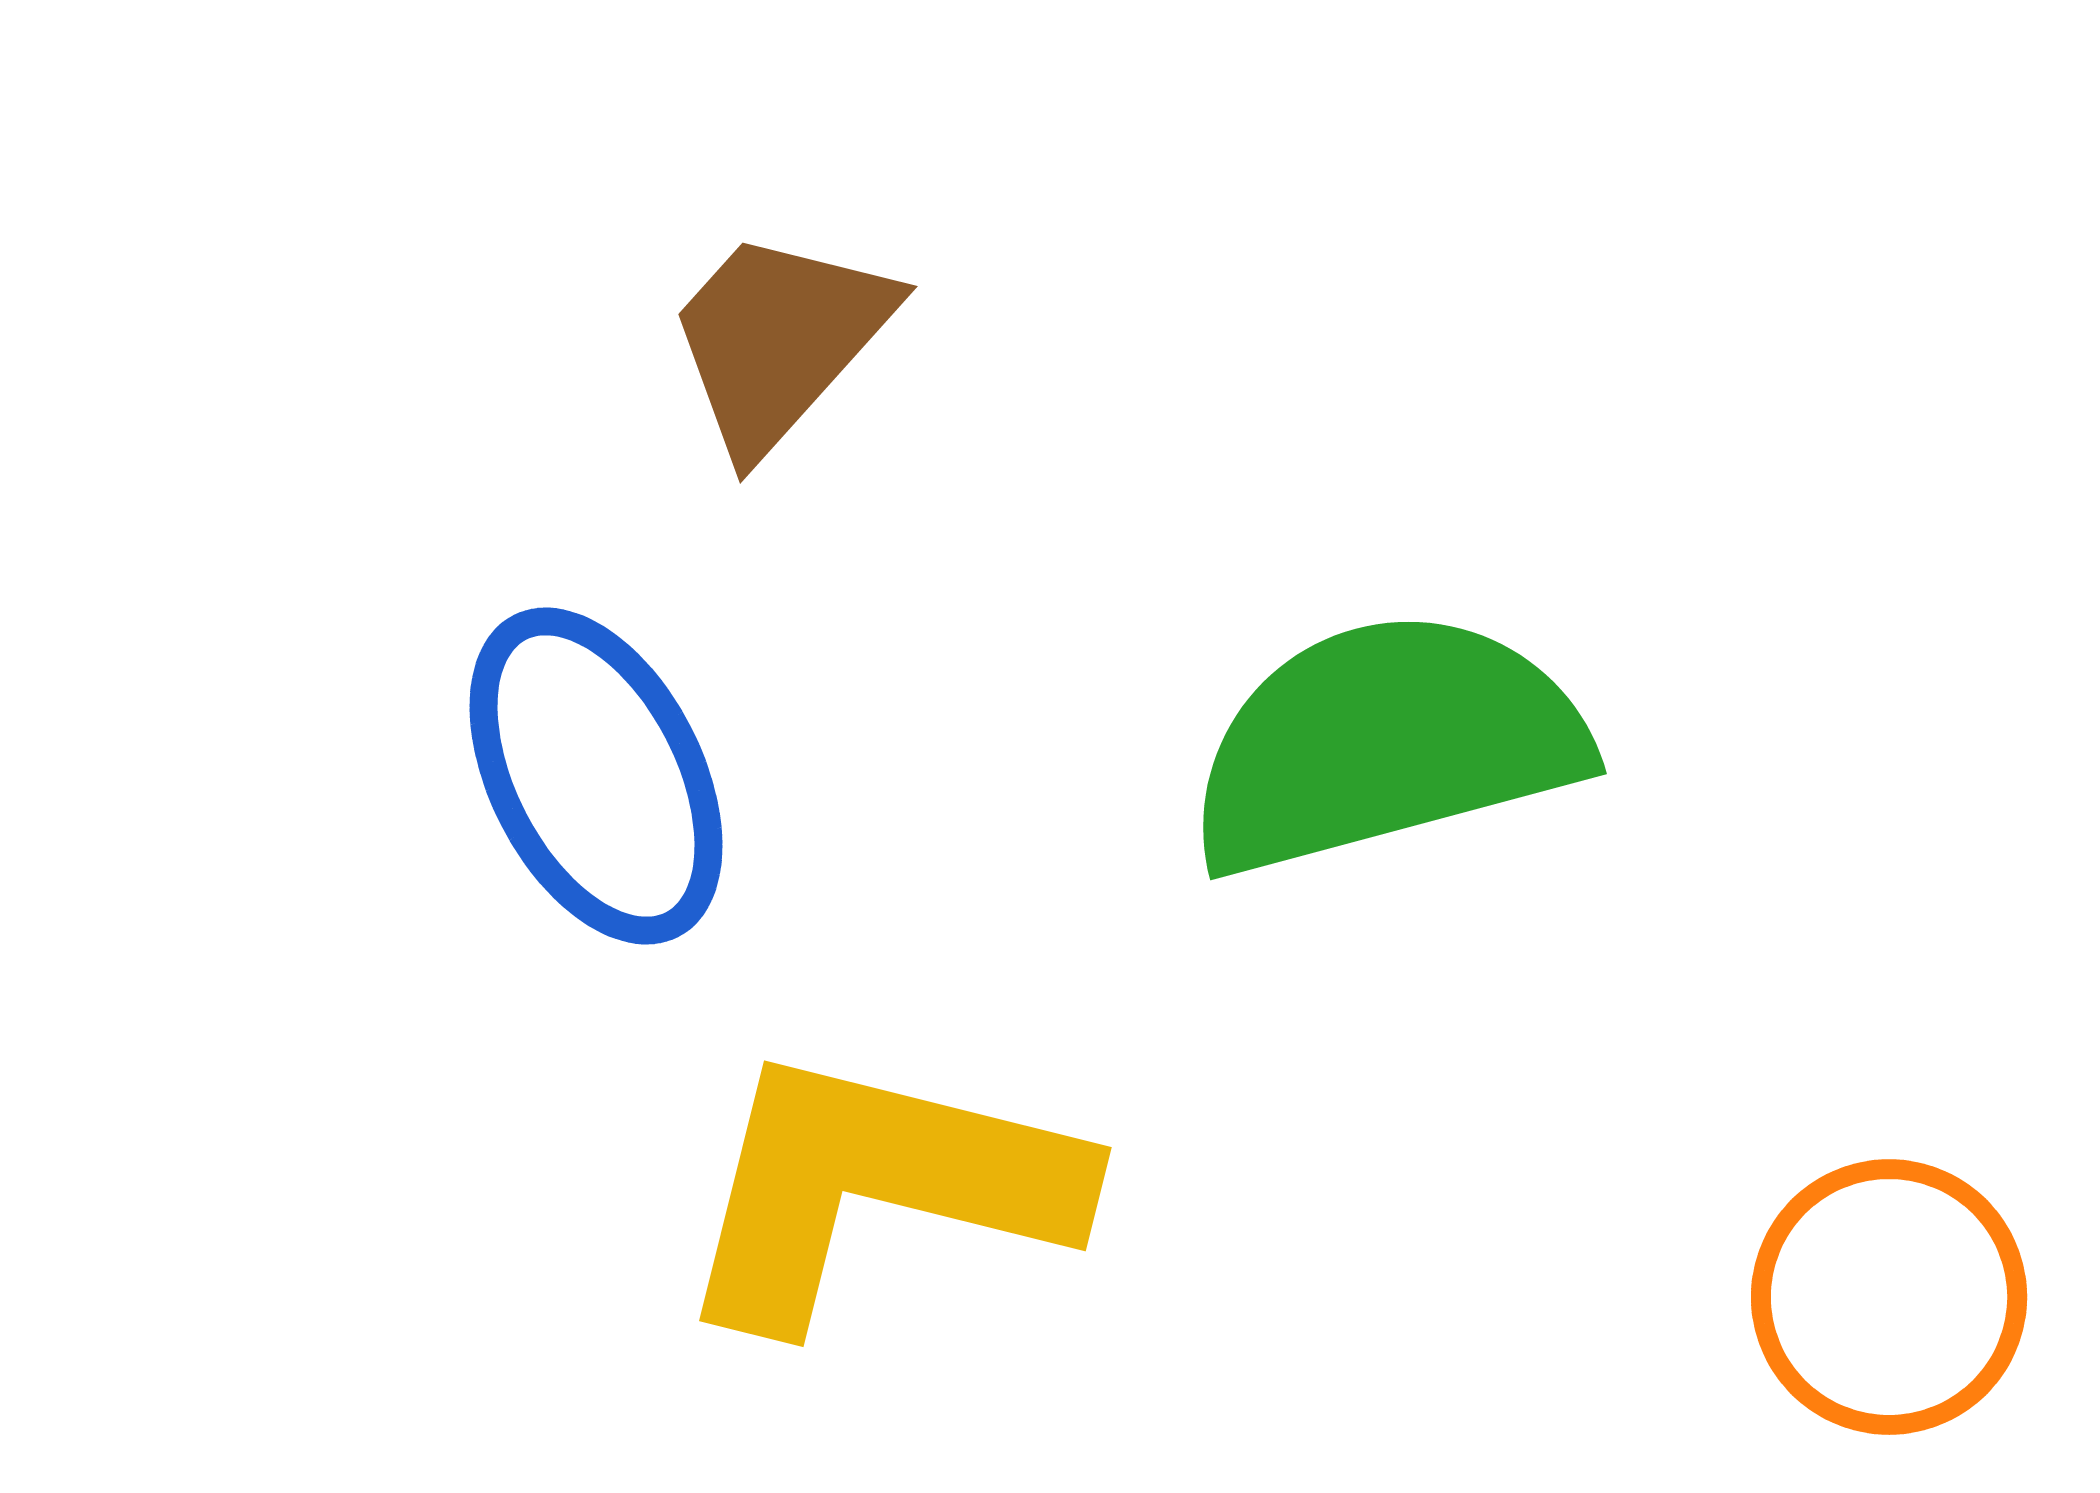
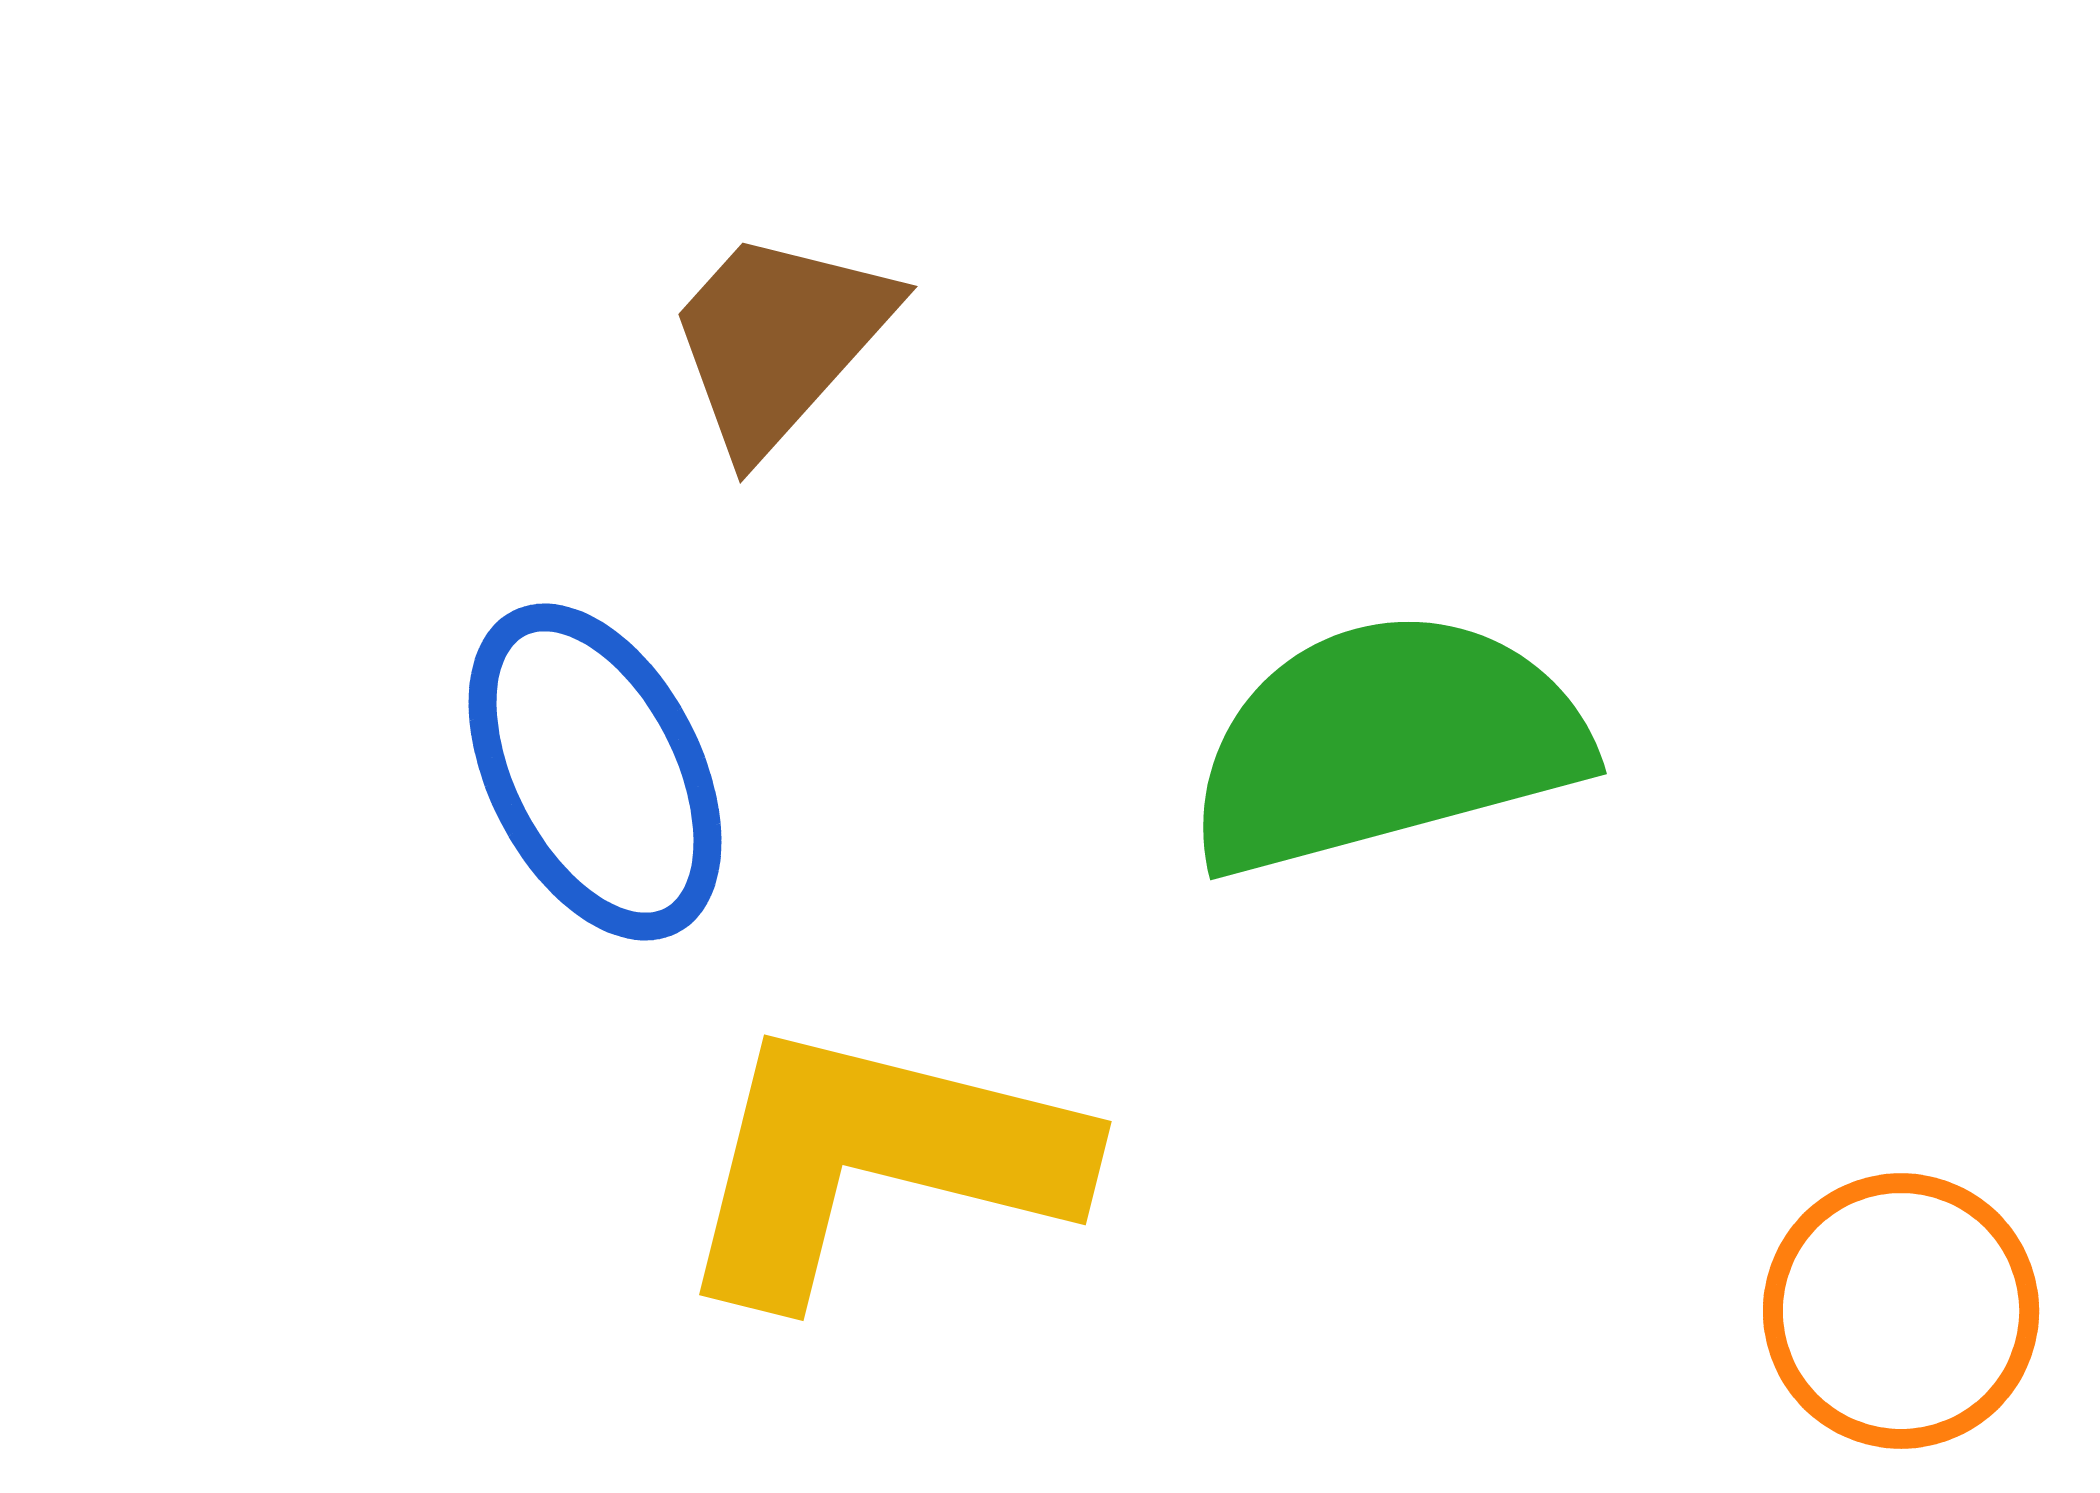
blue ellipse: moved 1 px left, 4 px up
yellow L-shape: moved 26 px up
orange circle: moved 12 px right, 14 px down
